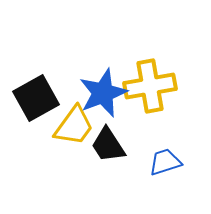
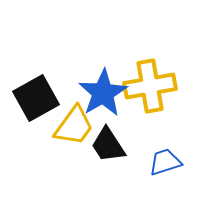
blue star: rotated 9 degrees counterclockwise
